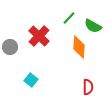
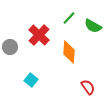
red cross: moved 1 px up
orange diamond: moved 10 px left, 5 px down
red semicircle: rotated 35 degrees counterclockwise
